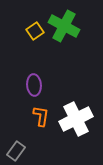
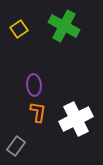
yellow square: moved 16 px left, 2 px up
orange L-shape: moved 3 px left, 4 px up
gray rectangle: moved 5 px up
